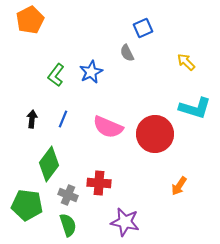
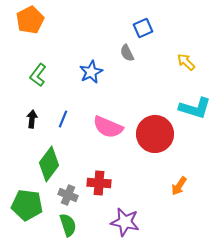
green L-shape: moved 18 px left
